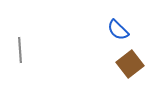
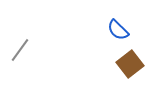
gray line: rotated 40 degrees clockwise
